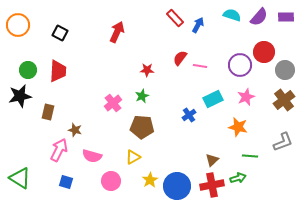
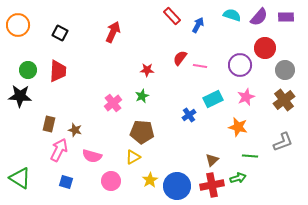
red rectangle: moved 3 px left, 2 px up
red arrow: moved 4 px left
red circle: moved 1 px right, 4 px up
black star: rotated 15 degrees clockwise
brown rectangle: moved 1 px right, 12 px down
brown pentagon: moved 5 px down
